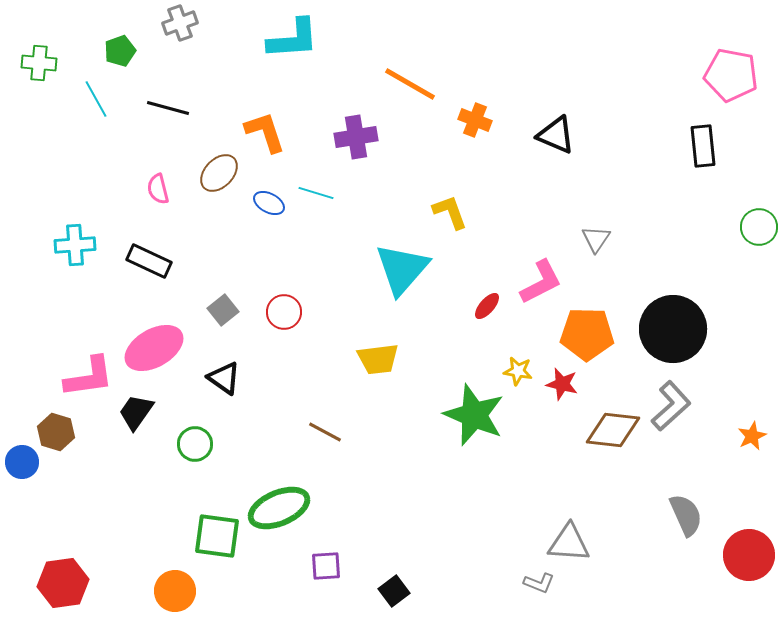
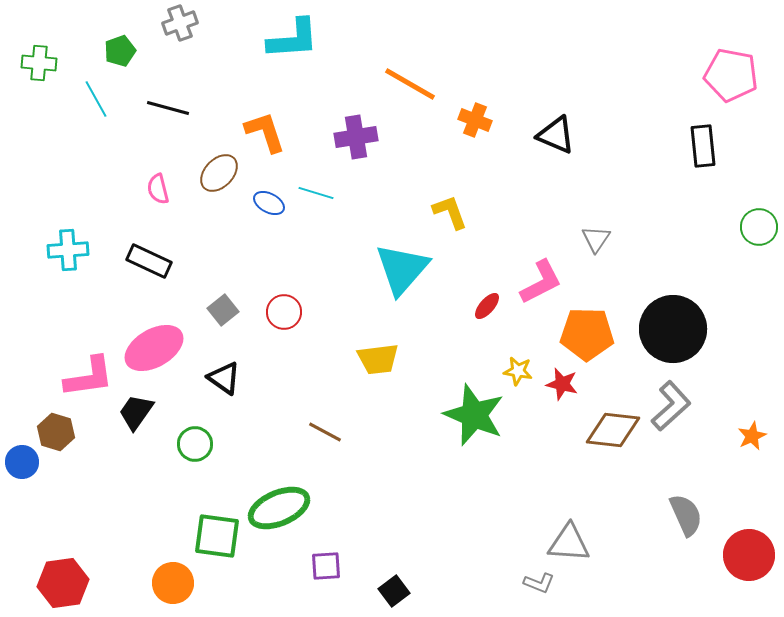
cyan cross at (75, 245): moved 7 px left, 5 px down
orange circle at (175, 591): moved 2 px left, 8 px up
